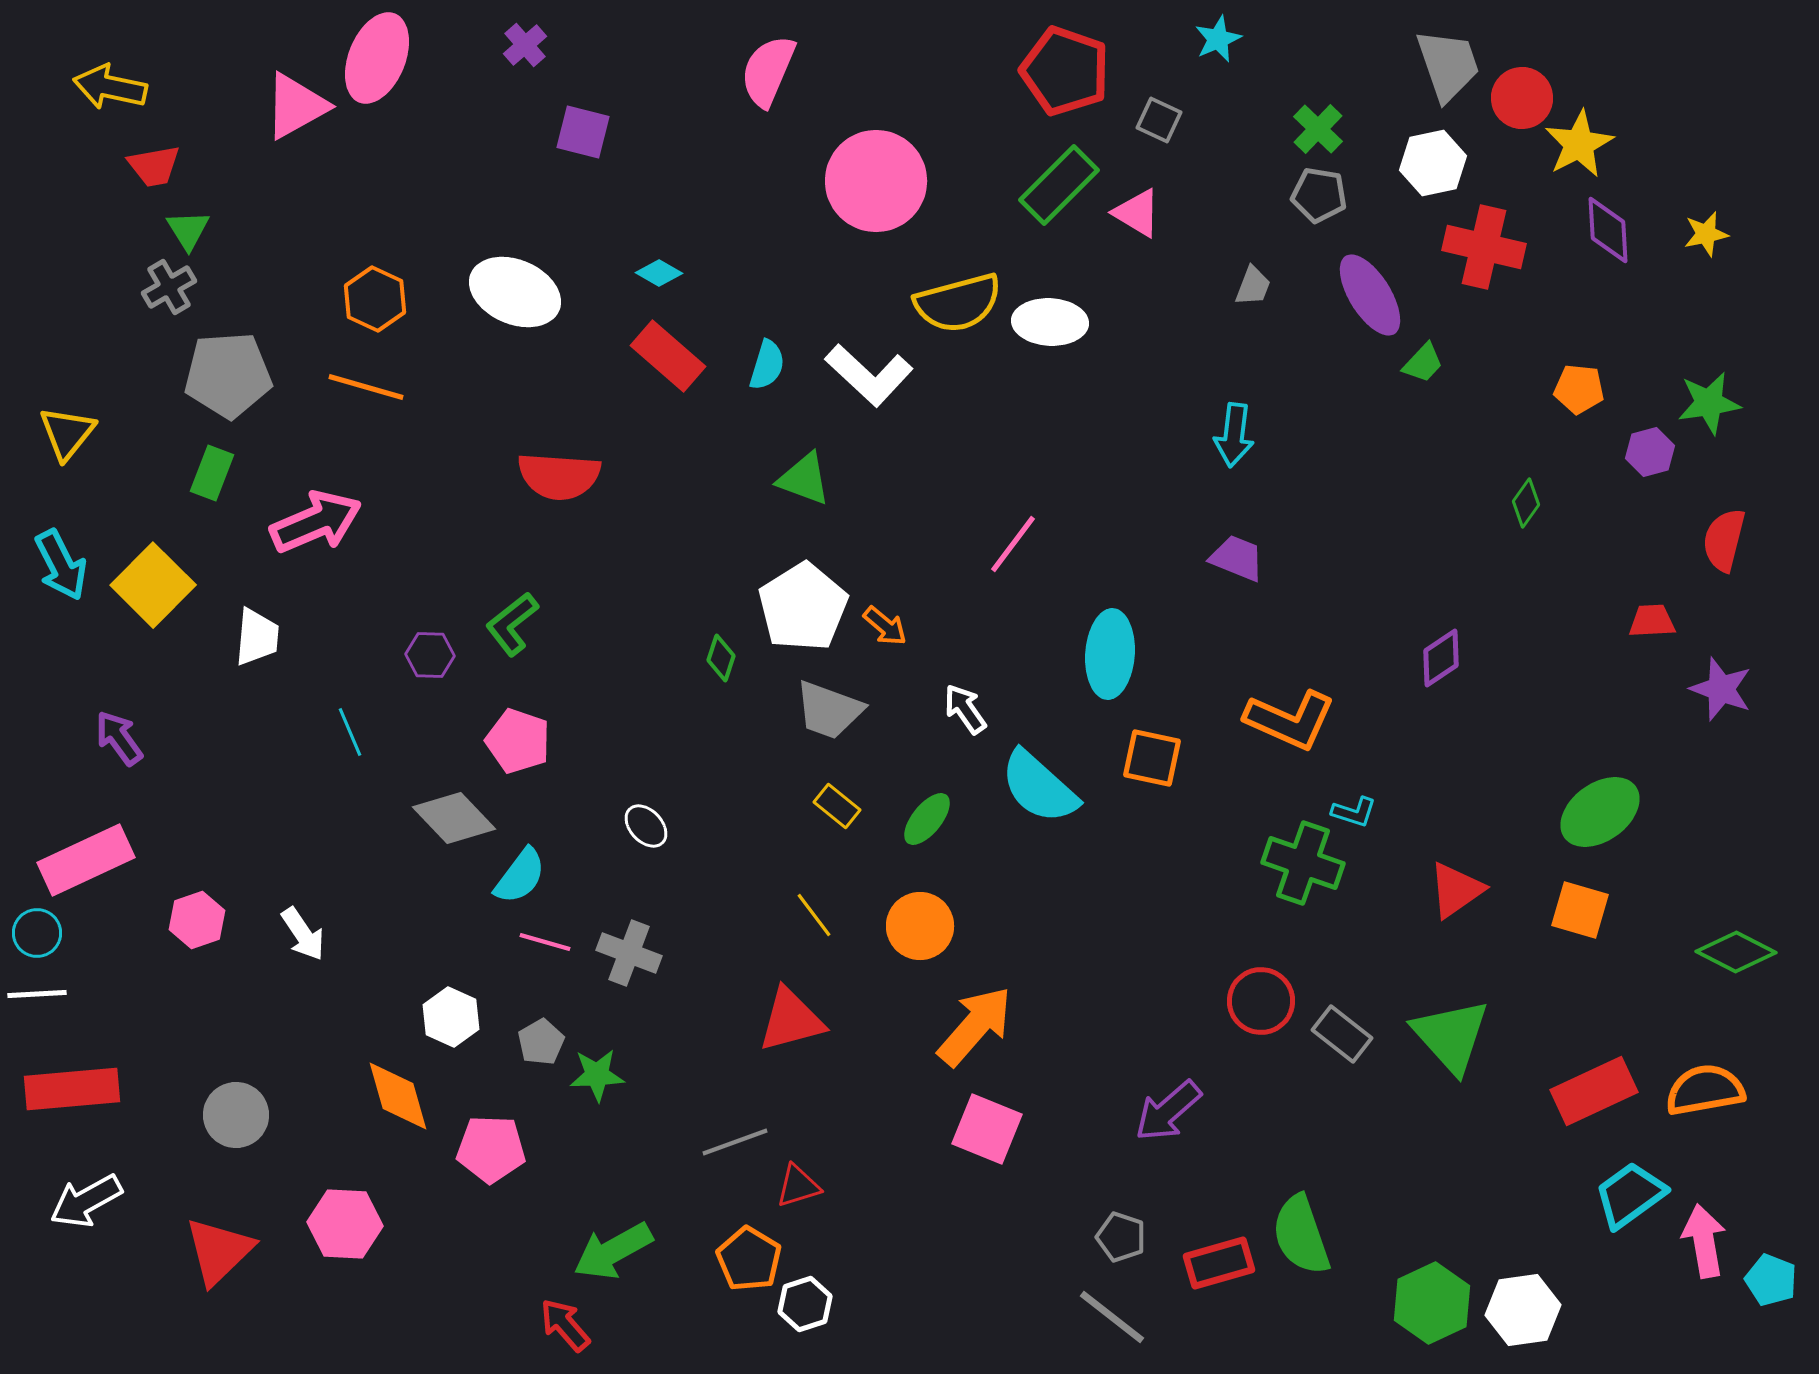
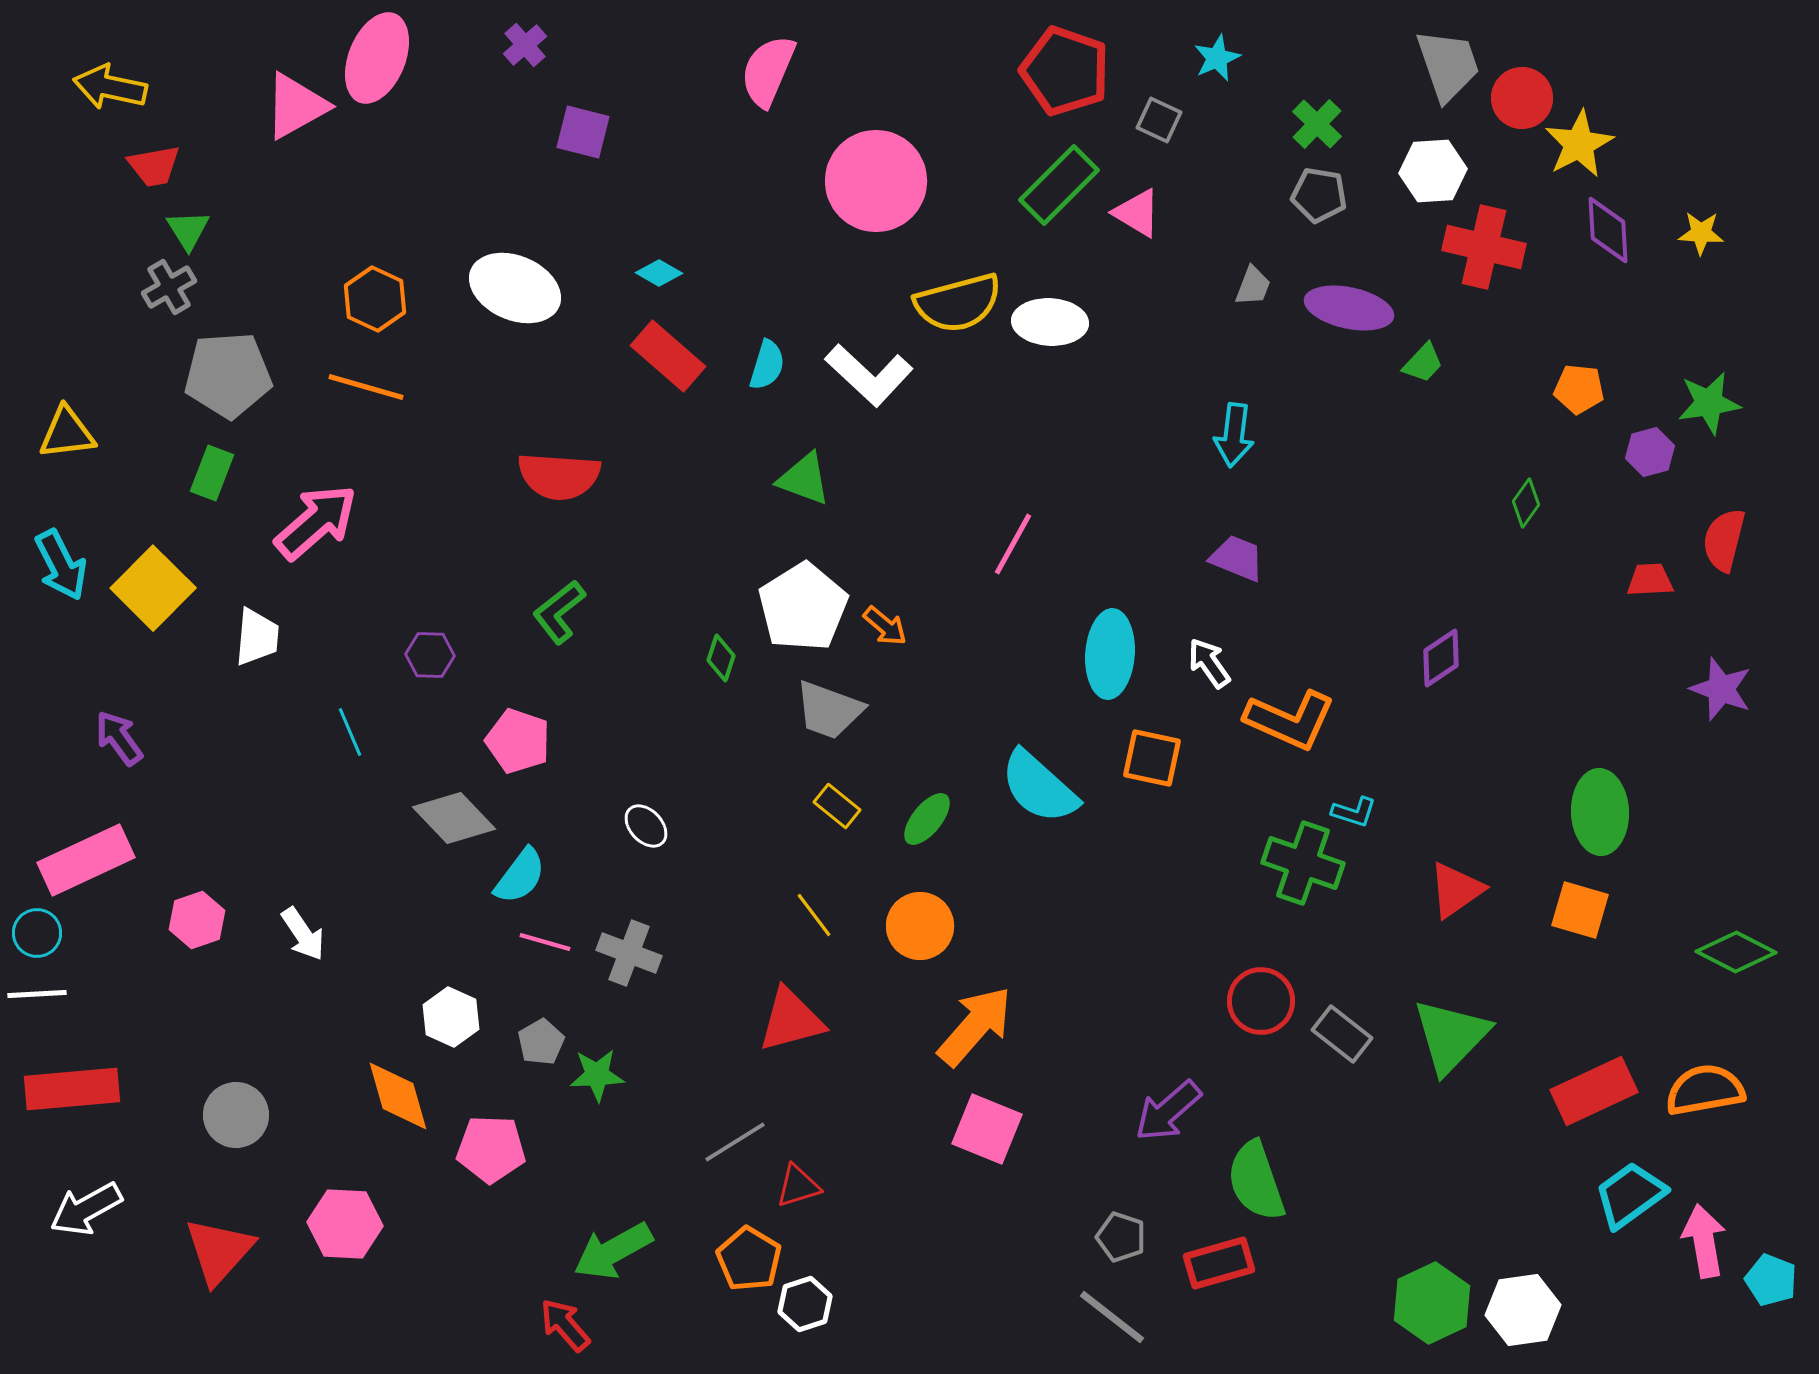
cyan star at (1218, 39): moved 1 px left, 19 px down
green cross at (1318, 129): moved 1 px left, 5 px up
white hexagon at (1433, 163): moved 8 px down; rotated 8 degrees clockwise
yellow star at (1706, 234): moved 5 px left, 1 px up; rotated 15 degrees clockwise
white ellipse at (515, 292): moved 4 px up
purple ellipse at (1370, 295): moved 21 px left, 13 px down; rotated 46 degrees counterclockwise
yellow triangle at (67, 433): rotated 44 degrees clockwise
pink arrow at (316, 522): rotated 18 degrees counterclockwise
pink line at (1013, 544): rotated 8 degrees counterclockwise
yellow square at (153, 585): moved 3 px down
red trapezoid at (1652, 621): moved 2 px left, 41 px up
green L-shape at (512, 624): moved 47 px right, 12 px up
white arrow at (965, 709): moved 244 px right, 46 px up
green ellipse at (1600, 812): rotated 56 degrees counterclockwise
green triangle at (1451, 1036): rotated 26 degrees clockwise
gray line at (735, 1142): rotated 12 degrees counterclockwise
white arrow at (86, 1201): moved 8 px down
green semicircle at (1301, 1235): moved 45 px left, 54 px up
red triangle at (219, 1251): rotated 4 degrees counterclockwise
